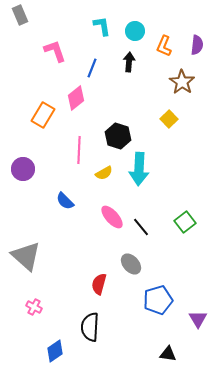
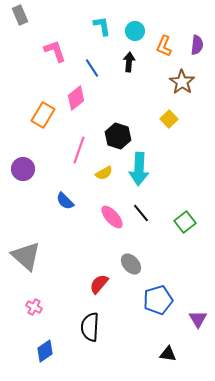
blue line: rotated 54 degrees counterclockwise
pink line: rotated 16 degrees clockwise
black line: moved 14 px up
red semicircle: rotated 25 degrees clockwise
blue diamond: moved 10 px left
